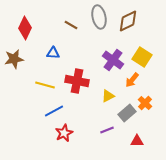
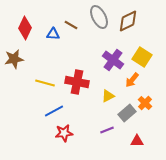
gray ellipse: rotated 15 degrees counterclockwise
blue triangle: moved 19 px up
red cross: moved 1 px down
yellow line: moved 2 px up
red star: rotated 18 degrees clockwise
